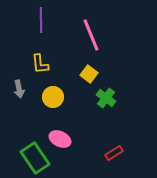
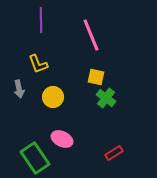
yellow L-shape: moved 2 px left; rotated 15 degrees counterclockwise
yellow square: moved 7 px right, 3 px down; rotated 24 degrees counterclockwise
pink ellipse: moved 2 px right
